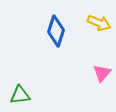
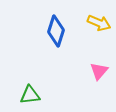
pink triangle: moved 3 px left, 2 px up
green triangle: moved 10 px right
